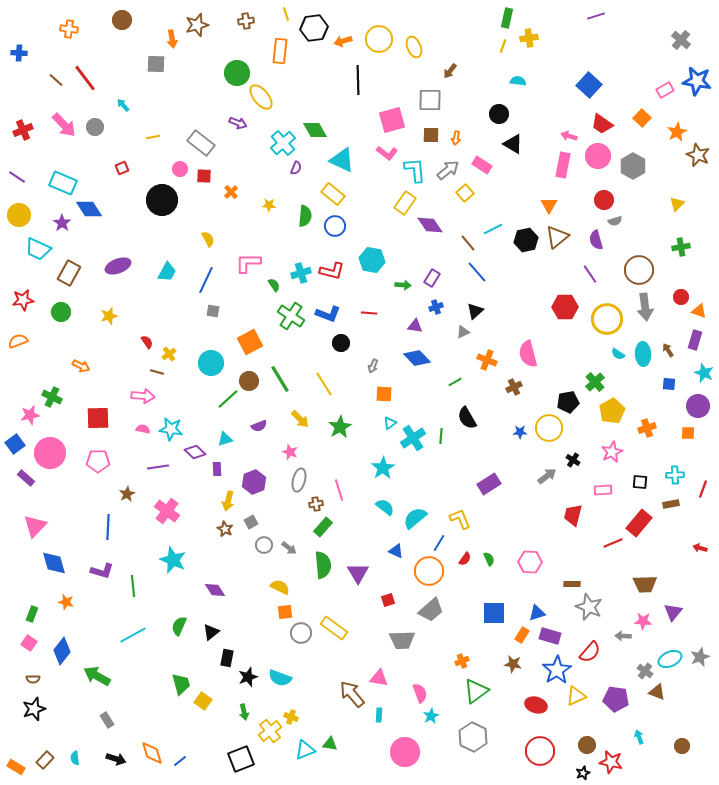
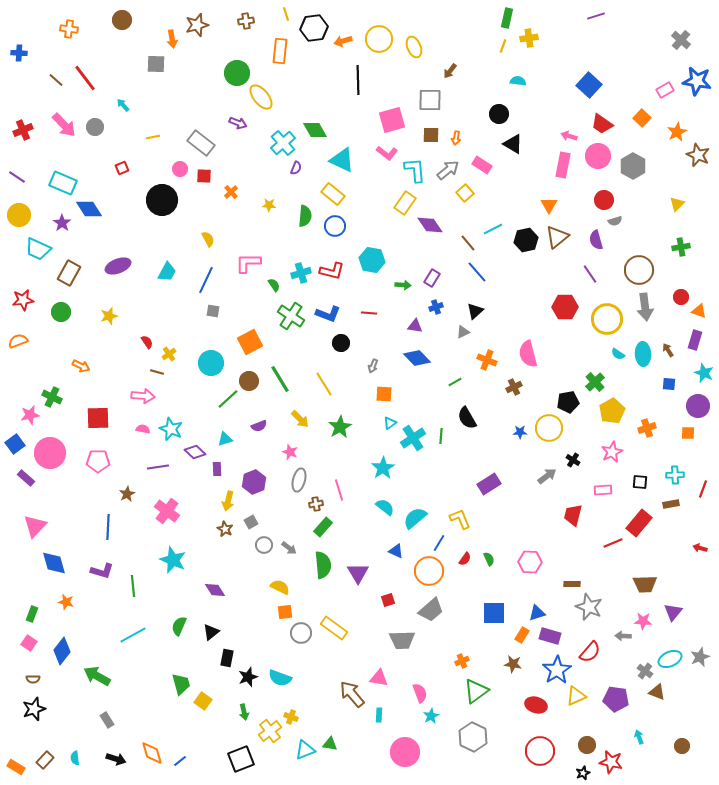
cyan star at (171, 429): rotated 15 degrees clockwise
